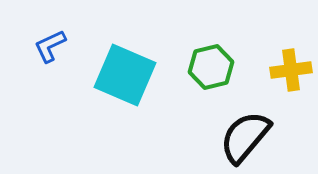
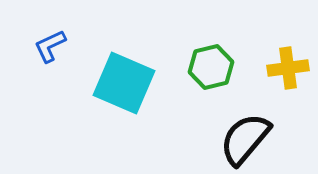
yellow cross: moved 3 px left, 2 px up
cyan square: moved 1 px left, 8 px down
black semicircle: moved 2 px down
